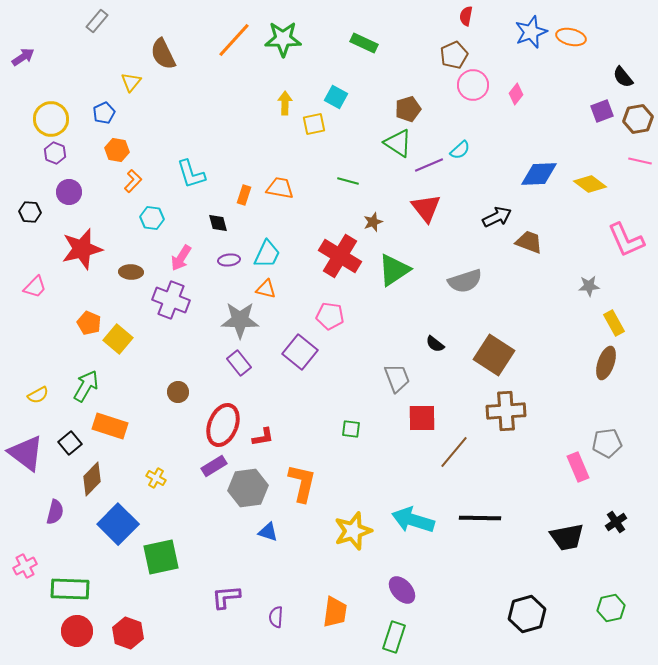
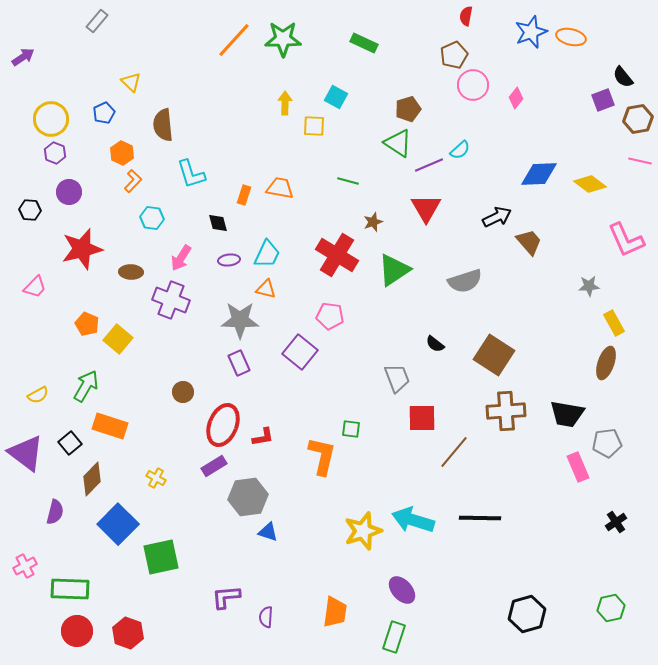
brown semicircle at (163, 54): moved 71 px down; rotated 20 degrees clockwise
yellow triangle at (131, 82): rotated 25 degrees counterclockwise
pink diamond at (516, 94): moved 4 px down
purple square at (602, 111): moved 1 px right, 11 px up
yellow square at (314, 124): moved 2 px down; rotated 15 degrees clockwise
orange hexagon at (117, 150): moved 5 px right, 3 px down; rotated 15 degrees clockwise
red triangle at (426, 208): rotated 8 degrees clockwise
black hexagon at (30, 212): moved 2 px up
brown trapezoid at (529, 242): rotated 28 degrees clockwise
red cross at (340, 256): moved 3 px left, 1 px up
orange pentagon at (89, 323): moved 2 px left, 1 px down
purple rectangle at (239, 363): rotated 15 degrees clockwise
brown circle at (178, 392): moved 5 px right
orange L-shape at (302, 483): moved 20 px right, 27 px up
gray hexagon at (248, 488): moved 9 px down
yellow star at (353, 531): moved 10 px right
black trapezoid at (567, 537): moved 123 px up; rotated 21 degrees clockwise
purple semicircle at (276, 617): moved 10 px left
